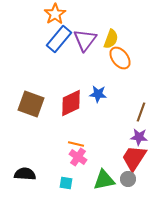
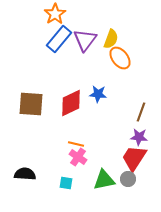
brown square: rotated 16 degrees counterclockwise
